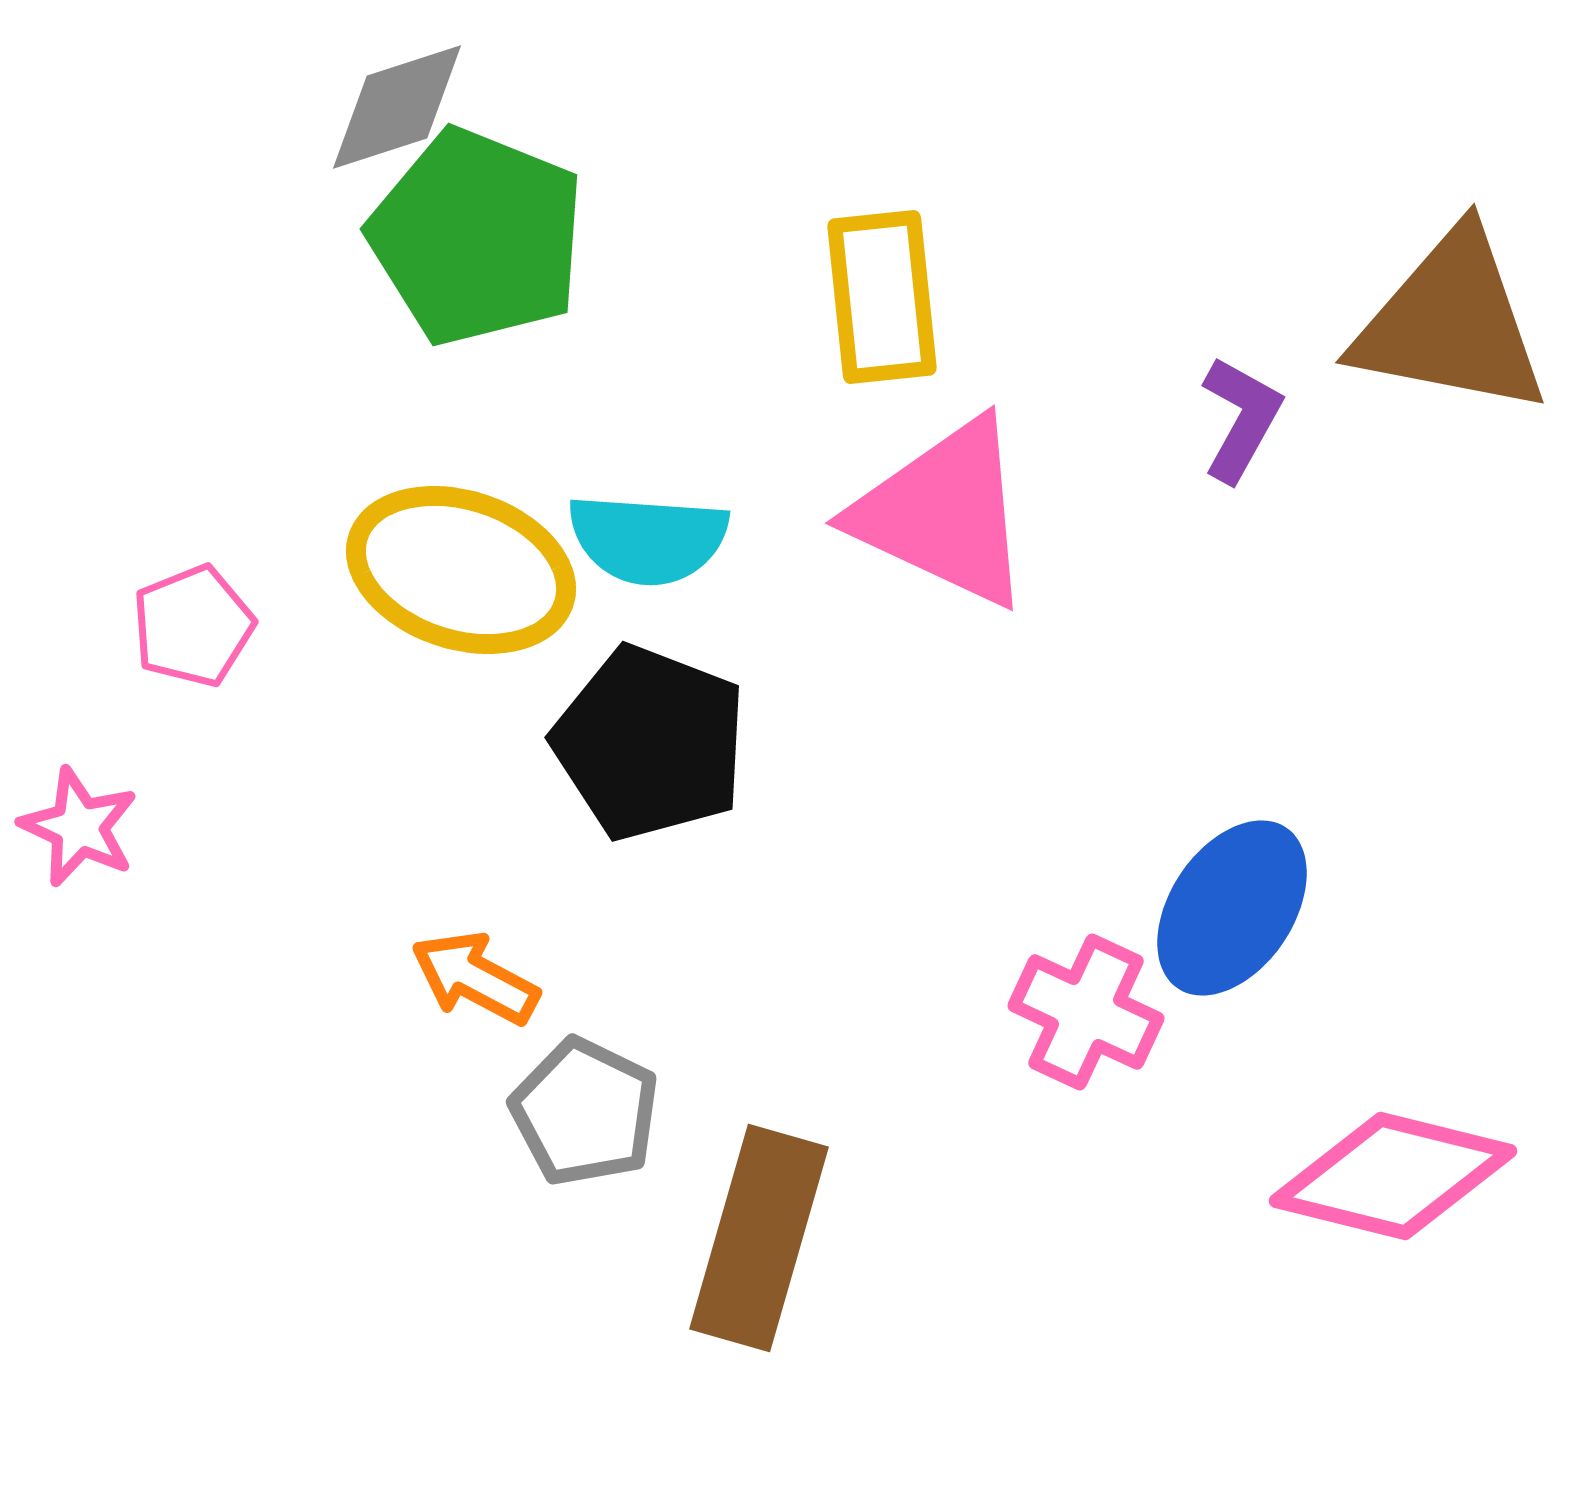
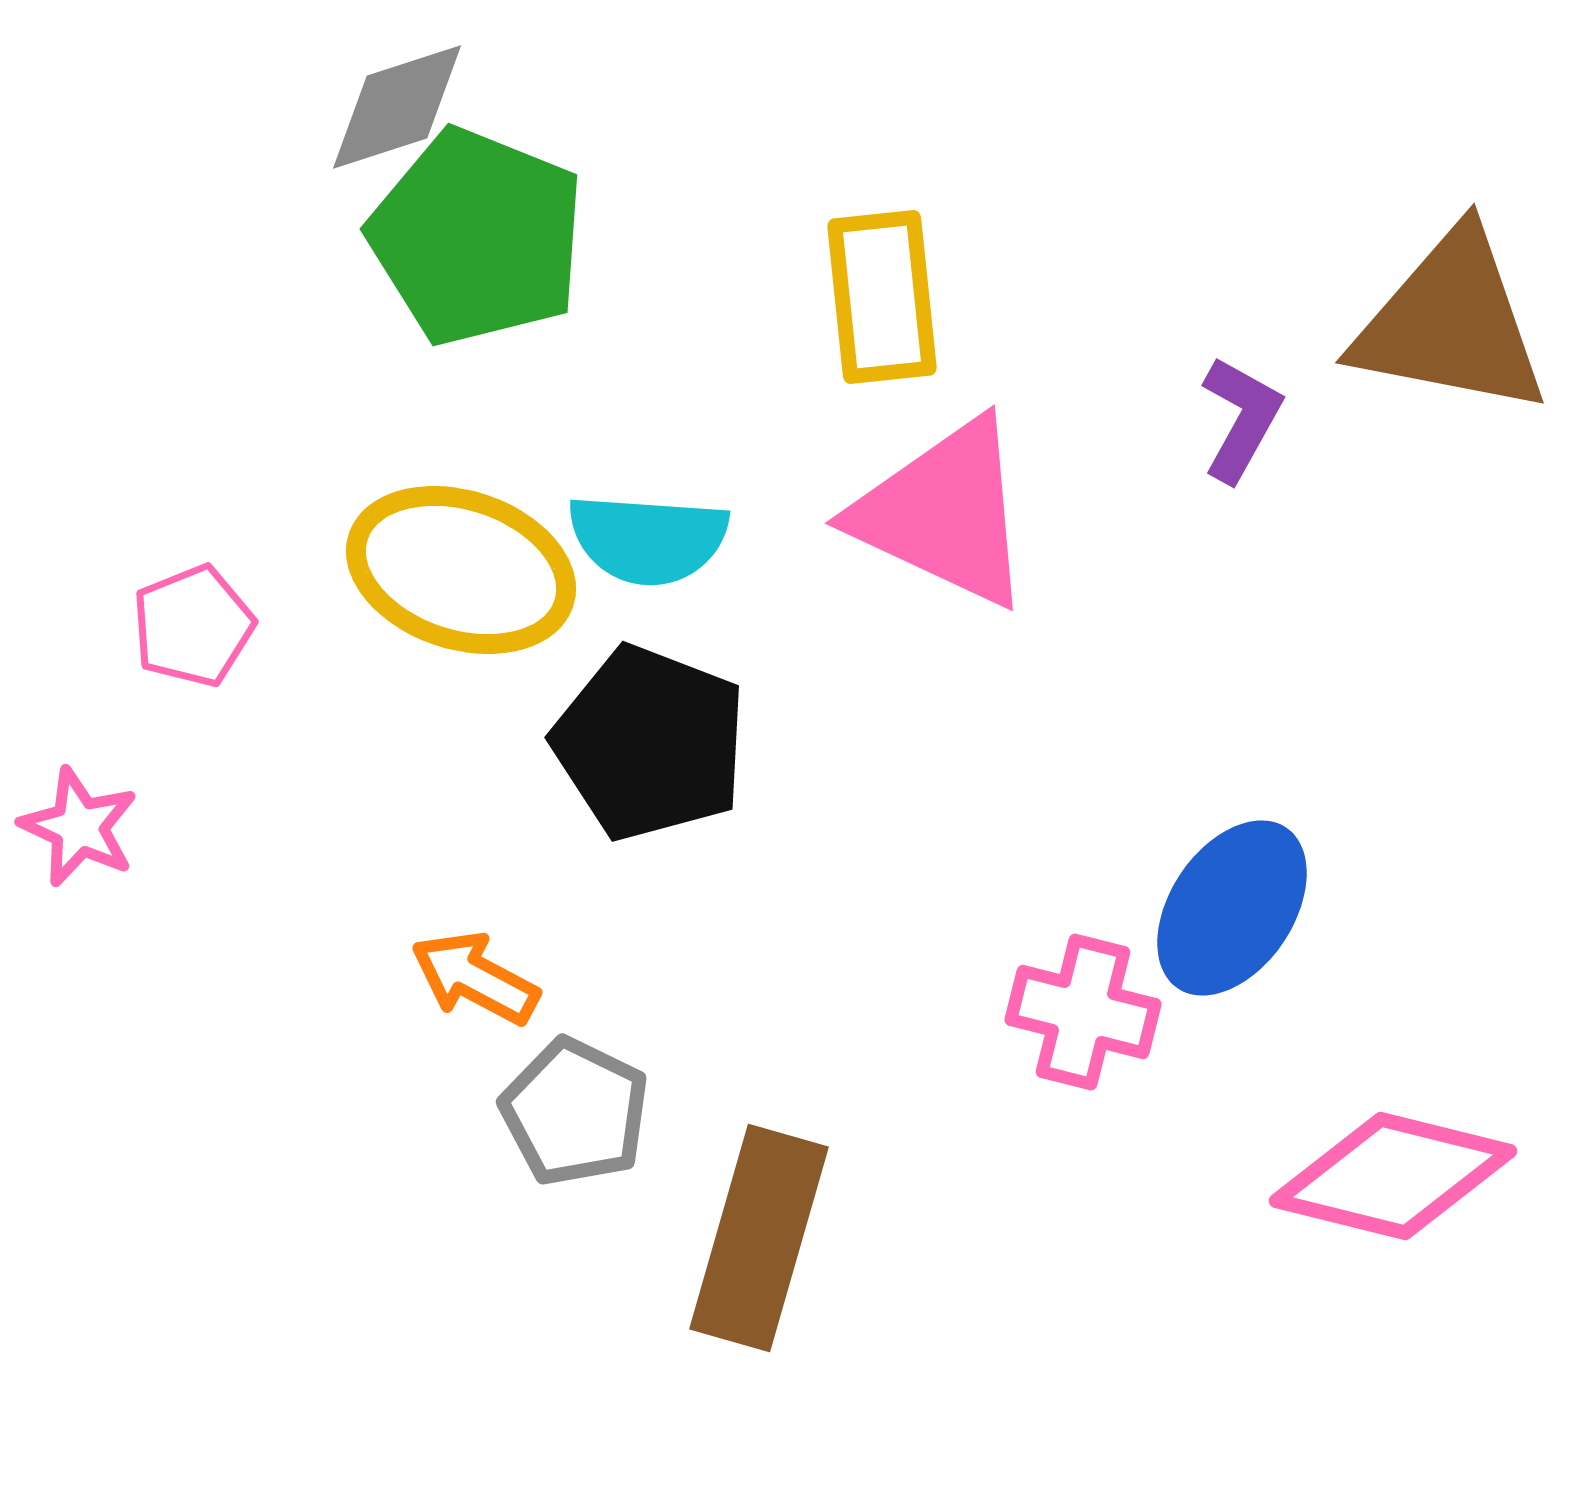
pink cross: moved 3 px left; rotated 11 degrees counterclockwise
gray pentagon: moved 10 px left
